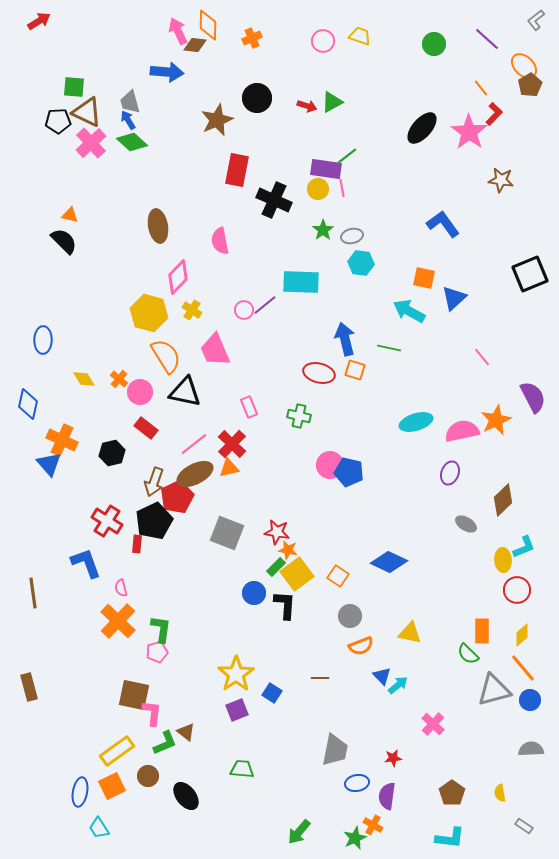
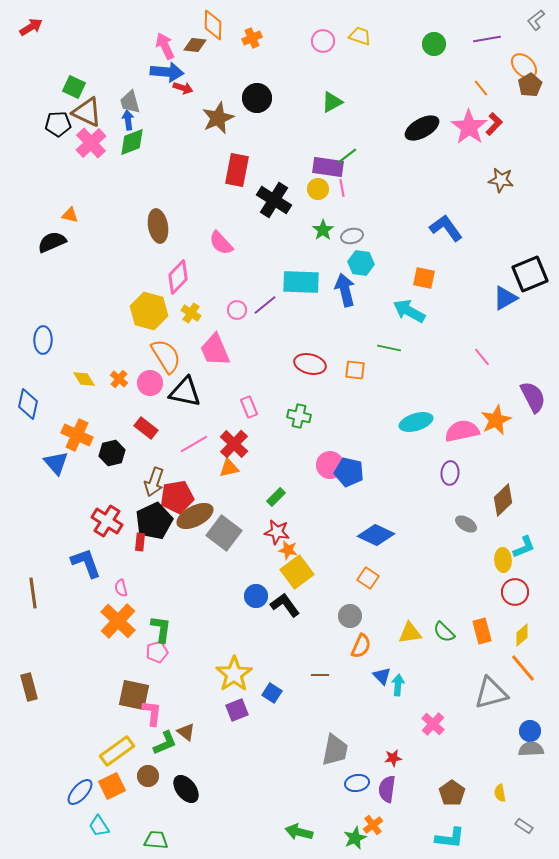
red arrow at (39, 21): moved 8 px left, 6 px down
orange diamond at (208, 25): moved 5 px right
pink arrow at (178, 31): moved 13 px left, 15 px down
purple line at (487, 39): rotated 52 degrees counterclockwise
green square at (74, 87): rotated 20 degrees clockwise
red arrow at (307, 106): moved 124 px left, 18 px up
red L-shape at (494, 114): moved 10 px down
blue arrow at (128, 120): rotated 24 degrees clockwise
brown star at (217, 120): moved 1 px right, 2 px up
black pentagon at (58, 121): moved 3 px down
black ellipse at (422, 128): rotated 20 degrees clockwise
pink star at (469, 132): moved 5 px up
green diamond at (132, 142): rotated 64 degrees counterclockwise
purple rectangle at (326, 169): moved 2 px right, 2 px up
black cross at (274, 200): rotated 8 degrees clockwise
blue L-shape at (443, 224): moved 3 px right, 4 px down
black semicircle at (64, 241): moved 12 px left, 1 px down; rotated 68 degrees counterclockwise
pink semicircle at (220, 241): moved 1 px right, 2 px down; rotated 32 degrees counterclockwise
blue triangle at (454, 298): moved 51 px right; rotated 12 degrees clockwise
yellow cross at (192, 310): moved 1 px left, 3 px down
pink circle at (244, 310): moved 7 px left
yellow hexagon at (149, 313): moved 2 px up
blue arrow at (345, 339): moved 49 px up
orange square at (355, 370): rotated 10 degrees counterclockwise
red ellipse at (319, 373): moved 9 px left, 9 px up
pink circle at (140, 392): moved 10 px right, 9 px up
orange cross at (62, 440): moved 15 px right, 5 px up
pink line at (194, 444): rotated 8 degrees clockwise
red cross at (232, 444): moved 2 px right
blue triangle at (49, 464): moved 7 px right, 1 px up
purple ellipse at (450, 473): rotated 15 degrees counterclockwise
brown ellipse at (195, 474): moved 42 px down
red pentagon at (177, 497): rotated 16 degrees clockwise
gray square at (227, 533): moved 3 px left; rotated 16 degrees clockwise
red rectangle at (137, 544): moved 3 px right, 2 px up
blue diamond at (389, 562): moved 13 px left, 27 px up
green rectangle at (276, 567): moved 70 px up
yellow square at (297, 574): moved 2 px up
orange square at (338, 576): moved 30 px right, 2 px down
red circle at (517, 590): moved 2 px left, 2 px down
blue circle at (254, 593): moved 2 px right, 3 px down
black L-shape at (285, 605): rotated 40 degrees counterclockwise
orange rectangle at (482, 631): rotated 15 degrees counterclockwise
yellow triangle at (410, 633): rotated 20 degrees counterclockwise
orange semicircle at (361, 646): rotated 45 degrees counterclockwise
green semicircle at (468, 654): moved 24 px left, 22 px up
yellow star at (236, 674): moved 2 px left
brown line at (320, 678): moved 3 px up
cyan arrow at (398, 685): rotated 45 degrees counterclockwise
gray triangle at (494, 690): moved 3 px left, 3 px down
blue circle at (530, 700): moved 31 px down
green trapezoid at (242, 769): moved 86 px left, 71 px down
blue ellipse at (80, 792): rotated 32 degrees clockwise
black ellipse at (186, 796): moved 7 px up
purple semicircle at (387, 796): moved 7 px up
orange cross at (373, 825): rotated 24 degrees clockwise
cyan trapezoid at (99, 828): moved 2 px up
green arrow at (299, 832): rotated 64 degrees clockwise
